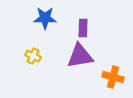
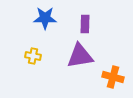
purple rectangle: moved 2 px right, 4 px up
yellow cross: rotated 14 degrees counterclockwise
